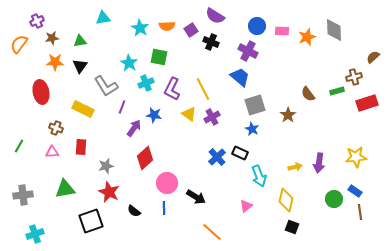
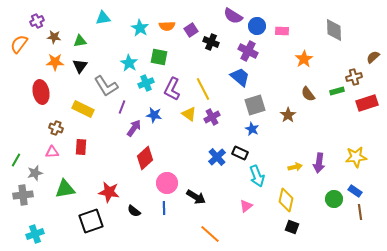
purple semicircle at (215, 16): moved 18 px right
orange star at (307, 37): moved 3 px left, 22 px down; rotated 12 degrees counterclockwise
brown star at (52, 38): moved 2 px right, 1 px up; rotated 16 degrees clockwise
green line at (19, 146): moved 3 px left, 14 px down
gray star at (106, 166): moved 71 px left, 7 px down
cyan arrow at (259, 176): moved 2 px left
red star at (109, 192): rotated 15 degrees counterclockwise
orange line at (212, 232): moved 2 px left, 2 px down
